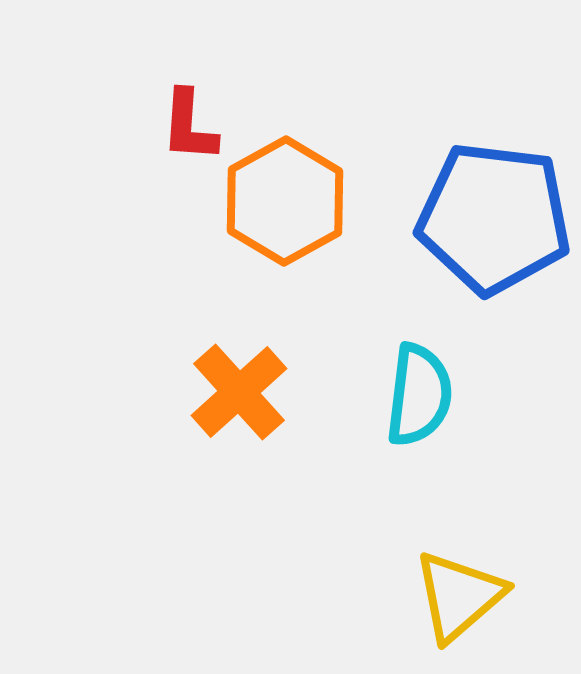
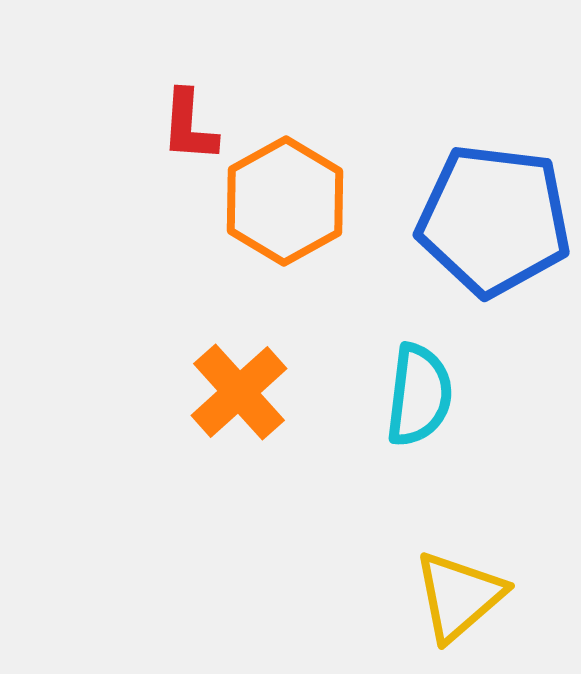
blue pentagon: moved 2 px down
